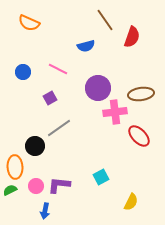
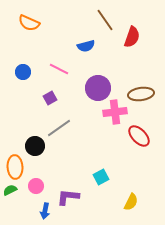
pink line: moved 1 px right
purple L-shape: moved 9 px right, 12 px down
